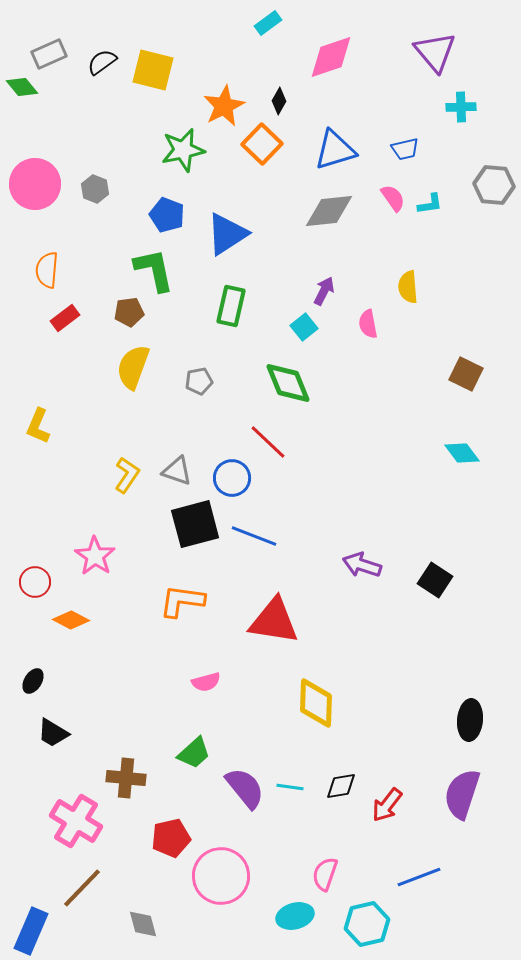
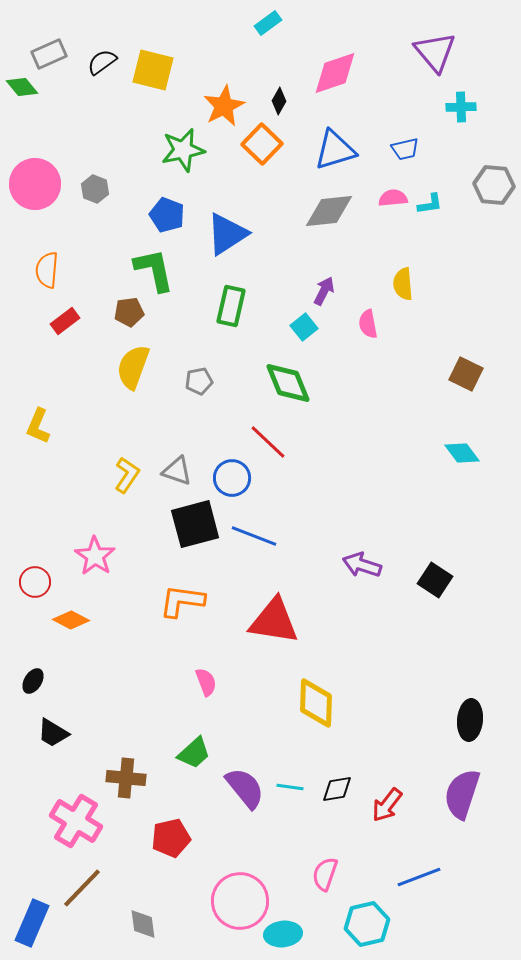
pink diamond at (331, 57): moved 4 px right, 16 px down
pink semicircle at (393, 198): rotated 60 degrees counterclockwise
yellow semicircle at (408, 287): moved 5 px left, 3 px up
red rectangle at (65, 318): moved 3 px down
pink semicircle at (206, 682): rotated 96 degrees counterclockwise
black diamond at (341, 786): moved 4 px left, 3 px down
pink circle at (221, 876): moved 19 px right, 25 px down
cyan ellipse at (295, 916): moved 12 px left, 18 px down; rotated 9 degrees clockwise
gray diamond at (143, 924): rotated 8 degrees clockwise
blue rectangle at (31, 931): moved 1 px right, 8 px up
